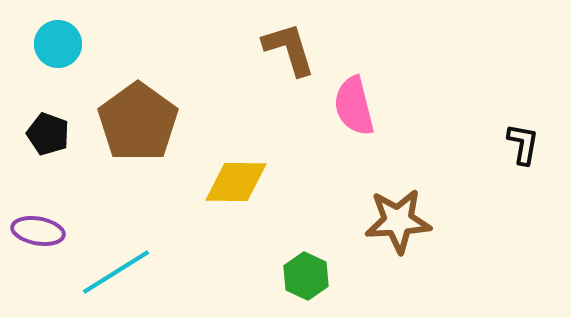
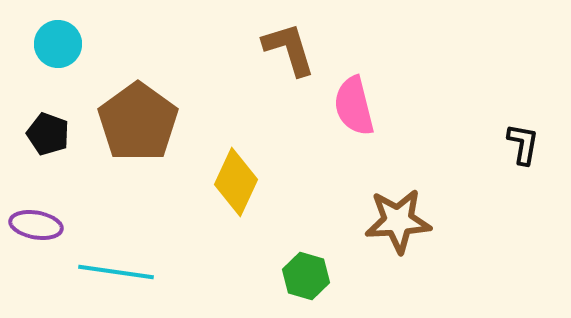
yellow diamond: rotated 66 degrees counterclockwise
purple ellipse: moved 2 px left, 6 px up
cyan line: rotated 40 degrees clockwise
green hexagon: rotated 9 degrees counterclockwise
